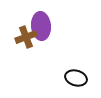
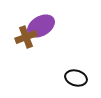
purple ellipse: rotated 64 degrees clockwise
